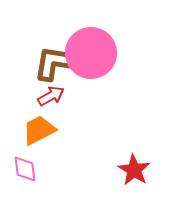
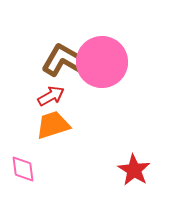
pink circle: moved 11 px right, 9 px down
brown L-shape: moved 9 px right, 2 px up; rotated 21 degrees clockwise
orange trapezoid: moved 14 px right, 5 px up; rotated 9 degrees clockwise
pink diamond: moved 2 px left
